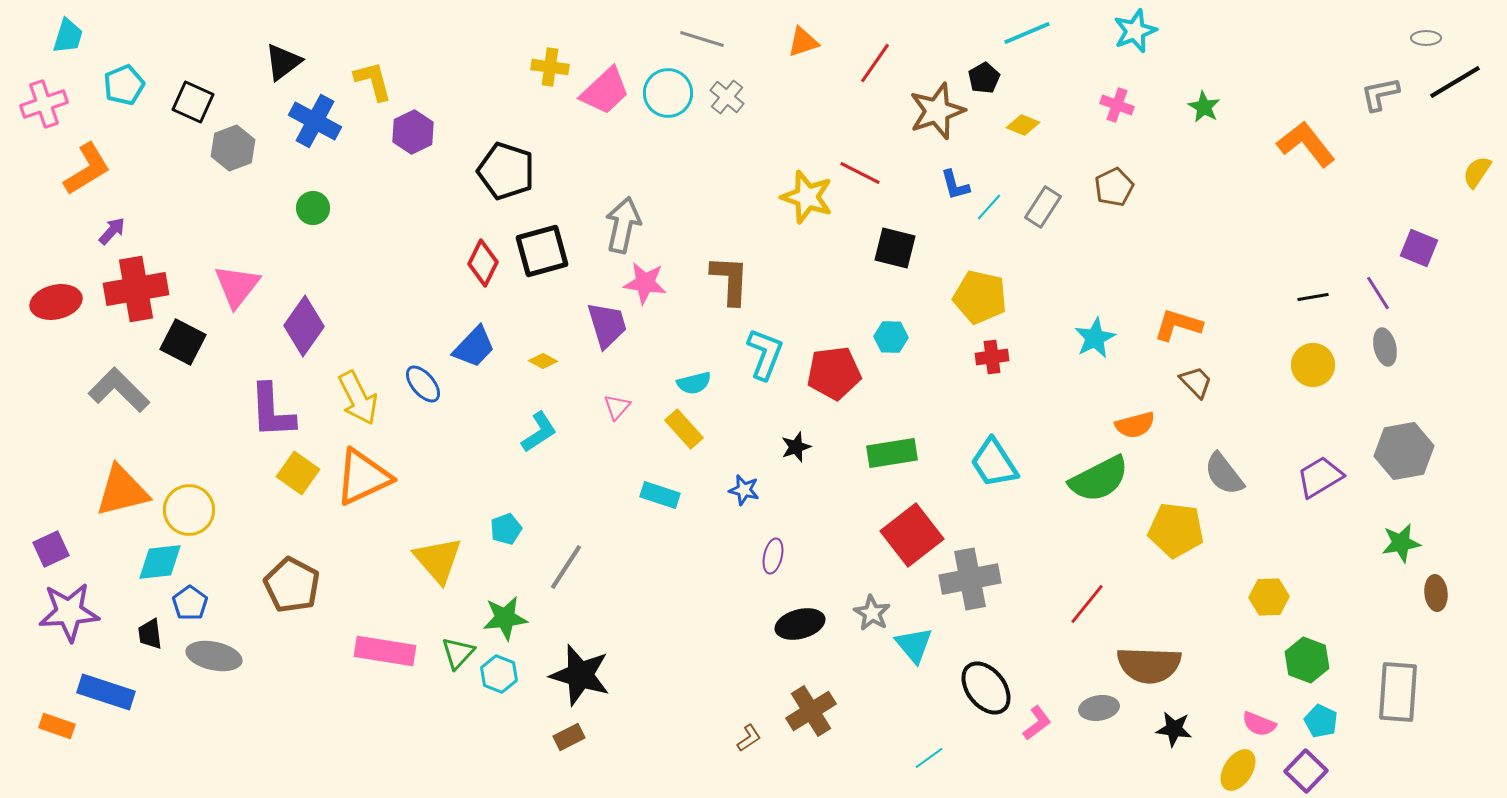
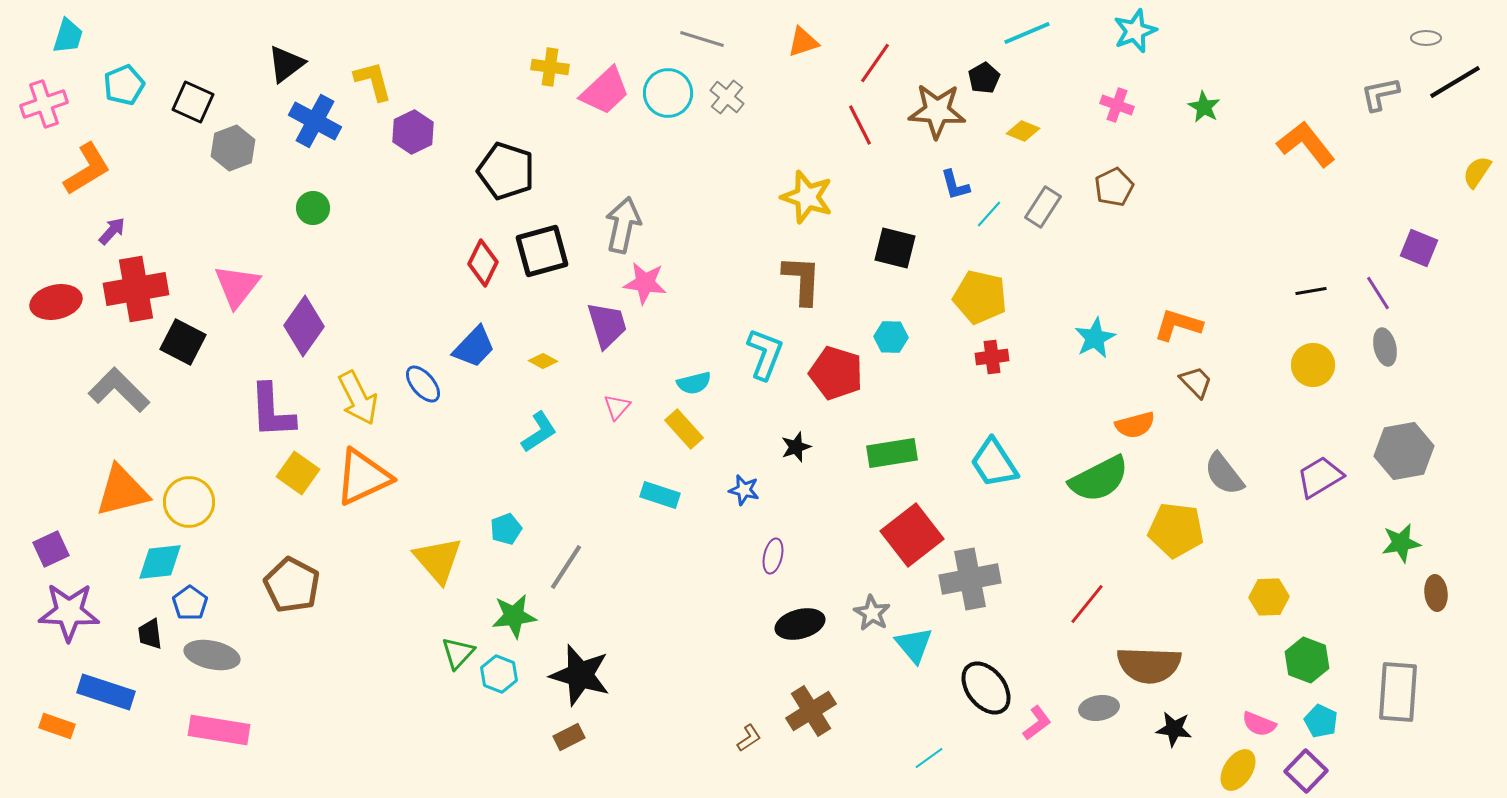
black triangle at (283, 62): moved 3 px right, 2 px down
brown star at (937, 111): rotated 22 degrees clockwise
yellow diamond at (1023, 125): moved 6 px down
red line at (860, 173): moved 48 px up; rotated 36 degrees clockwise
cyan line at (989, 207): moved 7 px down
brown L-shape at (730, 280): moved 72 px right
black line at (1313, 297): moved 2 px left, 6 px up
red pentagon at (834, 373): moved 2 px right; rotated 24 degrees clockwise
yellow circle at (189, 510): moved 8 px up
purple star at (69, 612): rotated 6 degrees clockwise
green star at (505, 618): moved 9 px right, 2 px up
pink rectangle at (385, 651): moved 166 px left, 79 px down
gray ellipse at (214, 656): moved 2 px left, 1 px up
